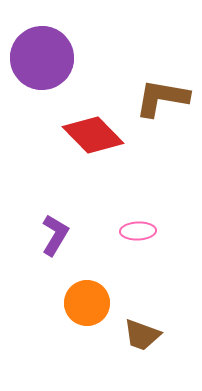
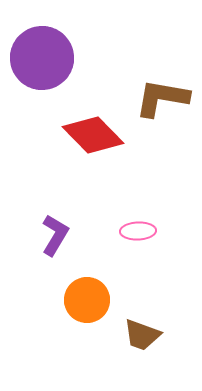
orange circle: moved 3 px up
